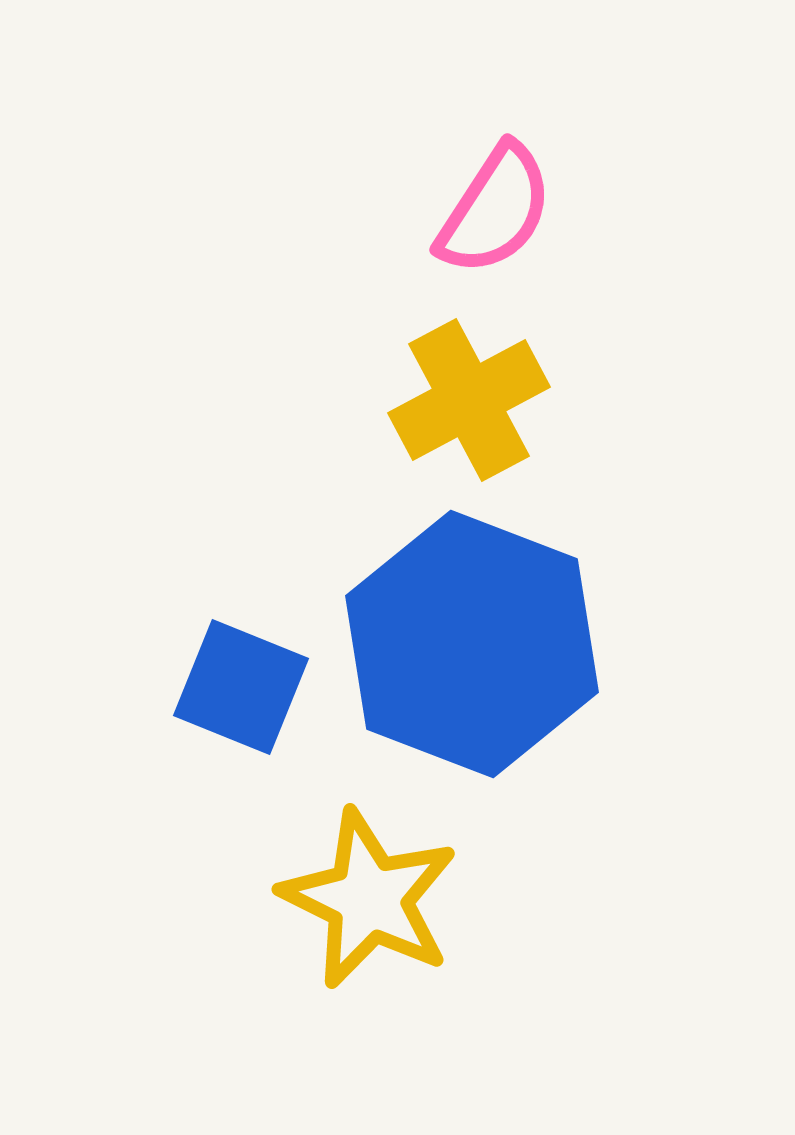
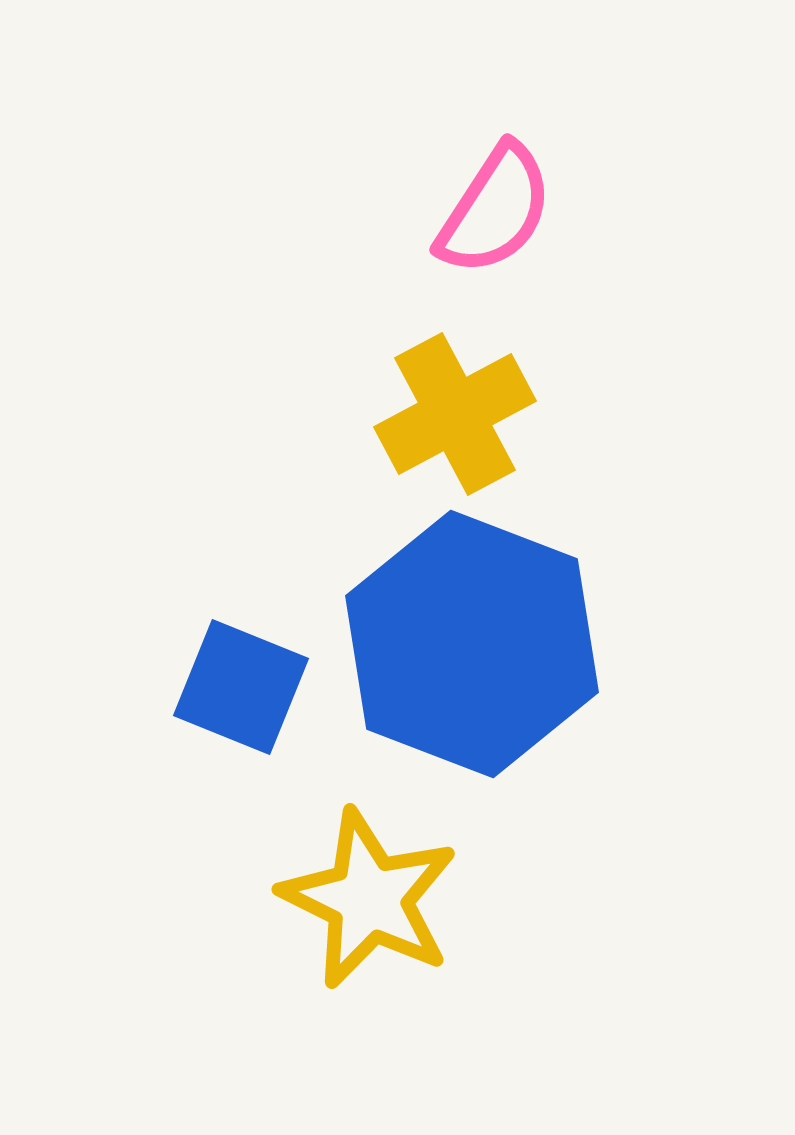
yellow cross: moved 14 px left, 14 px down
